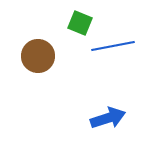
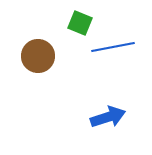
blue line: moved 1 px down
blue arrow: moved 1 px up
